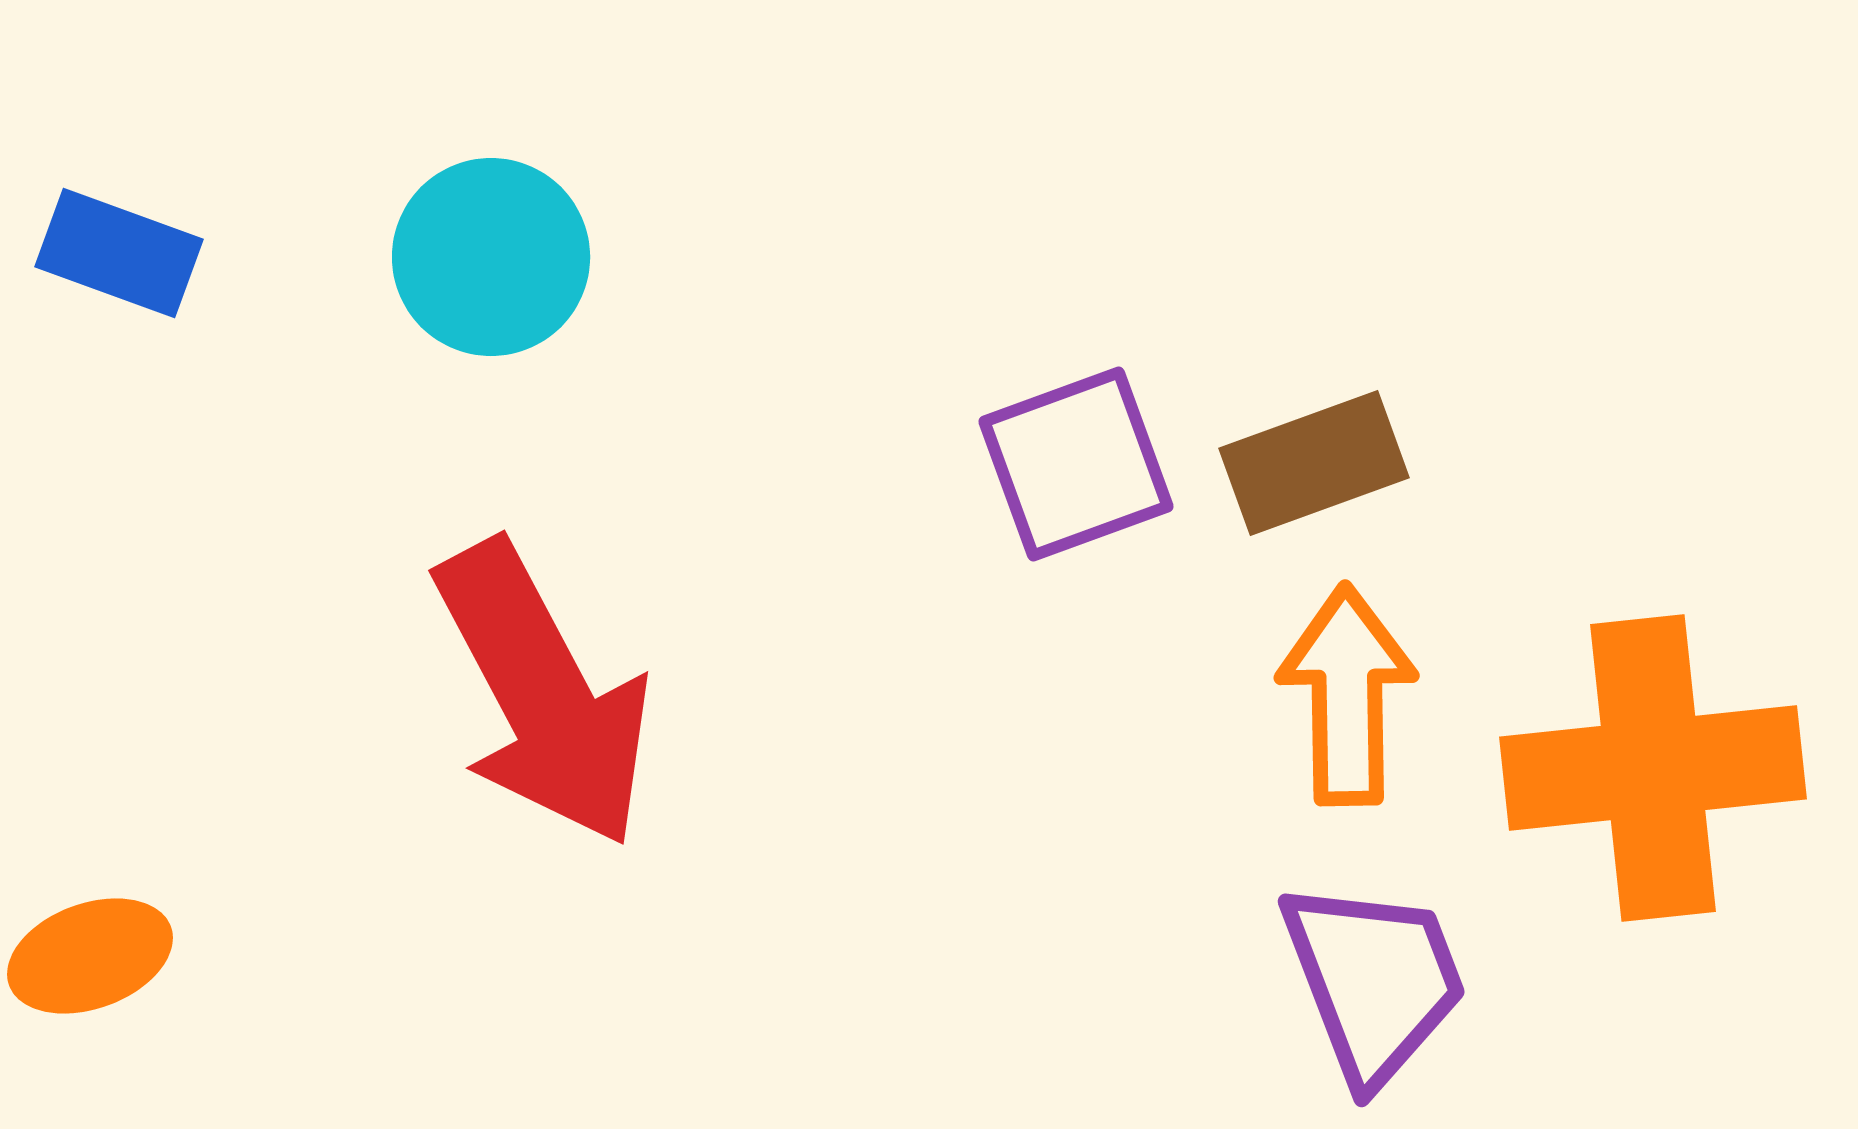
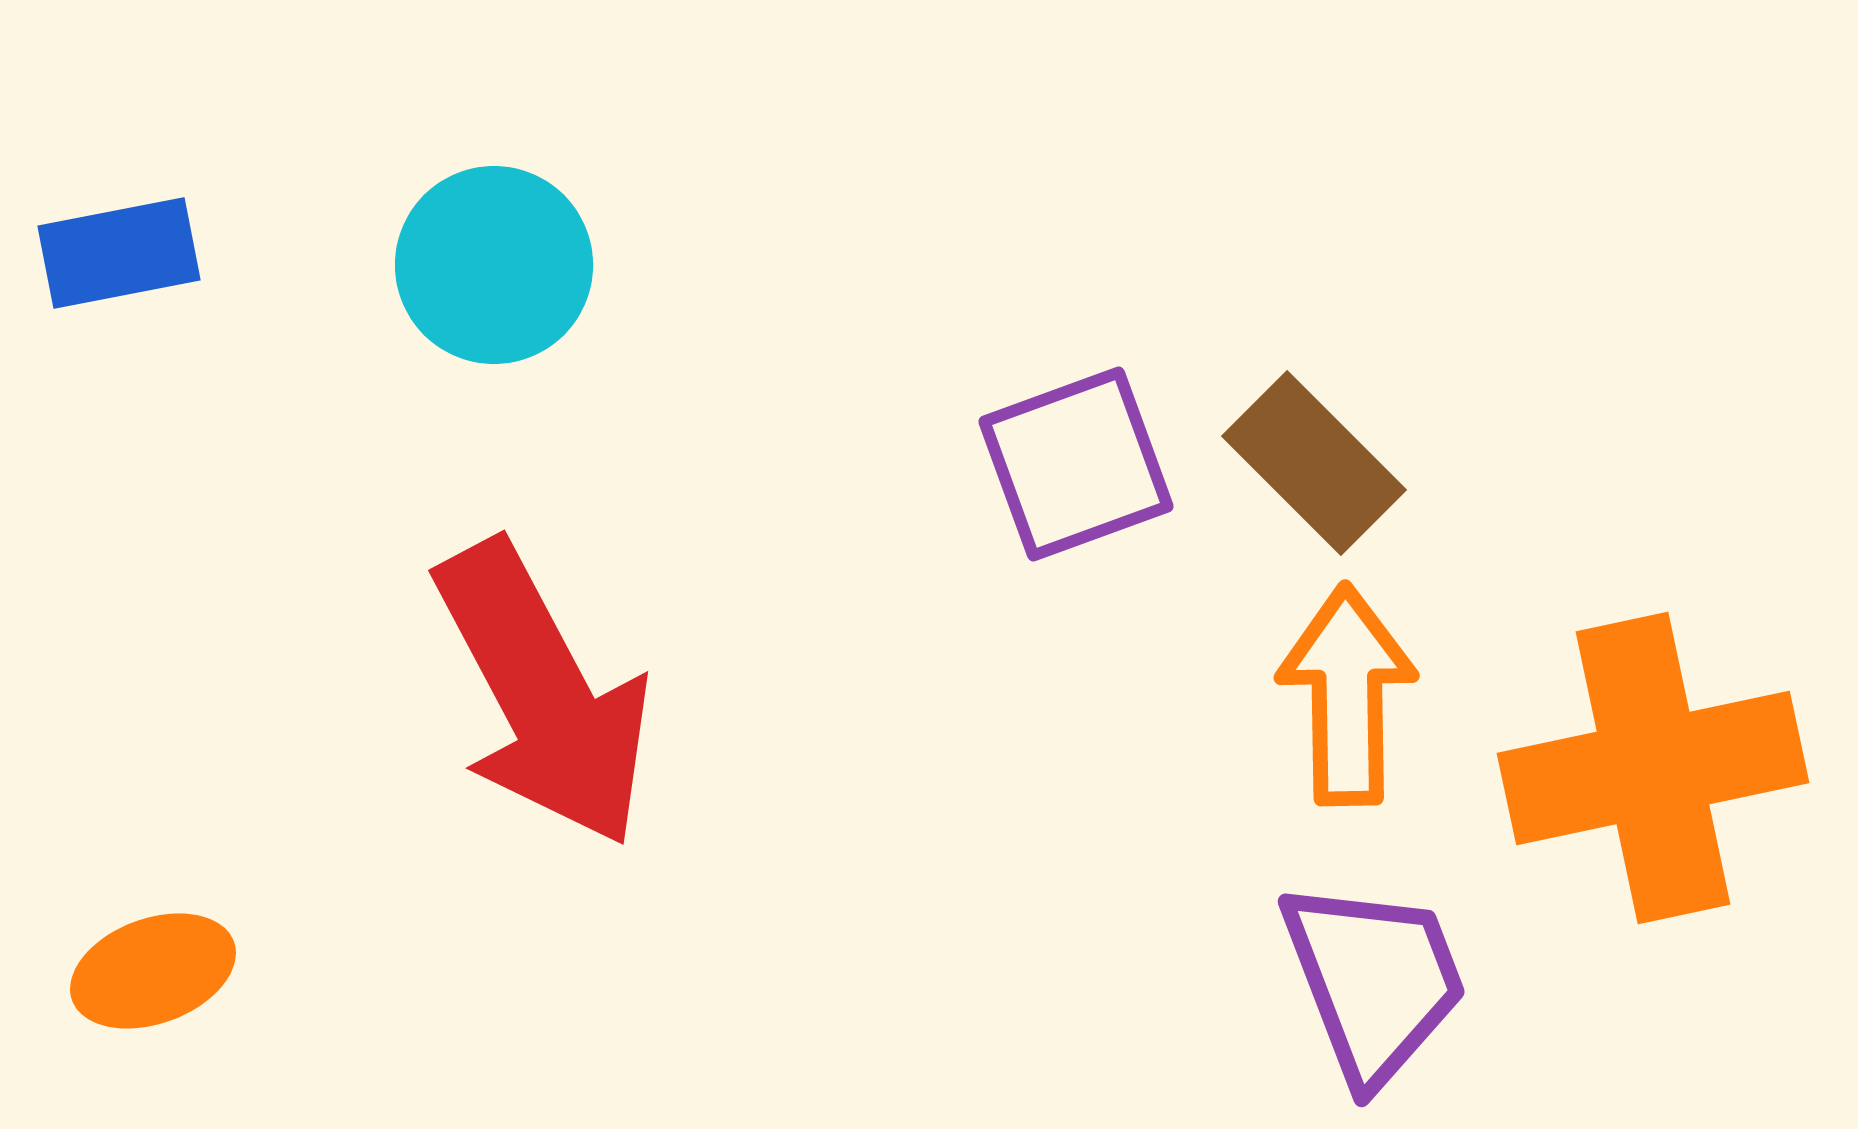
blue rectangle: rotated 31 degrees counterclockwise
cyan circle: moved 3 px right, 8 px down
brown rectangle: rotated 65 degrees clockwise
orange cross: rotated 6 degrees counterclockwise
orange ellipse: moved 63 px right, 15 px down
